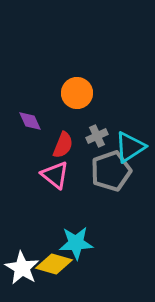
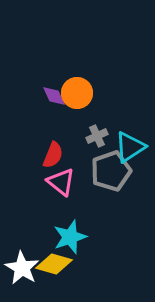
purple diamond: moved 24 px right, 25 px up
red semicircle: moved 10 px left, 10 px down
pink triangle: moved 6 px right, 7 px down
cyan star: moved 6 px left, 6 px up; rotated 16 degrees counterclockwise
